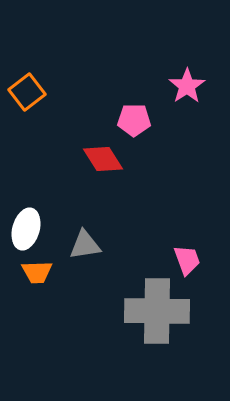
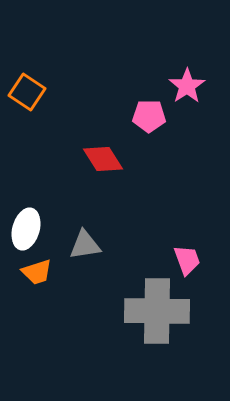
orange square: rotated 18 degrees counterclockwise
pink pentagon: moved 15 px right, 4 px up
orange trapezoid: rotated 16 degrees counterclockwise
